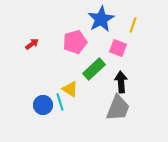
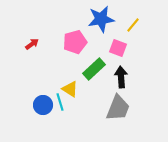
blue star: rotated 20 degrees clockwise
yellow line: rotated 21 degrees clockwise
black arrow: moved 5 px up
